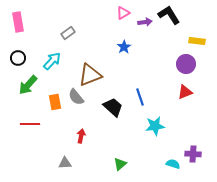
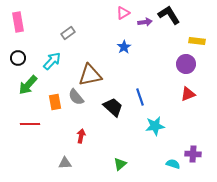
brown triangle: rotated 10 degrees clockwise
red triangle: moved 3 px right, 2 px down
